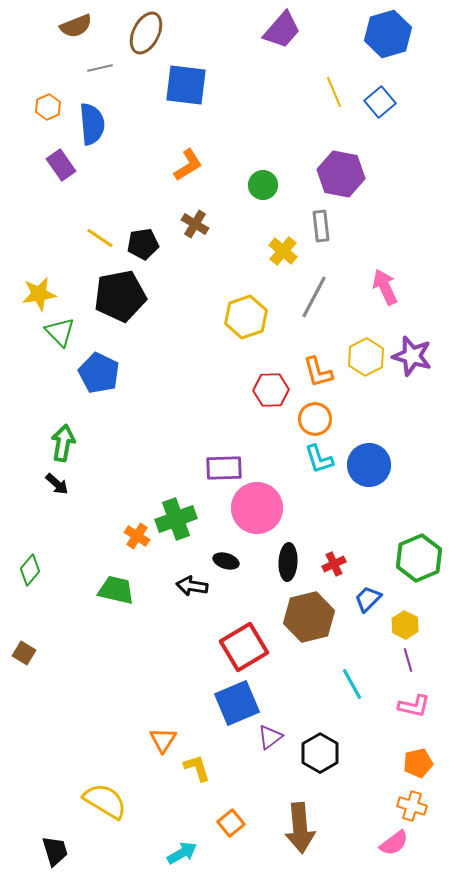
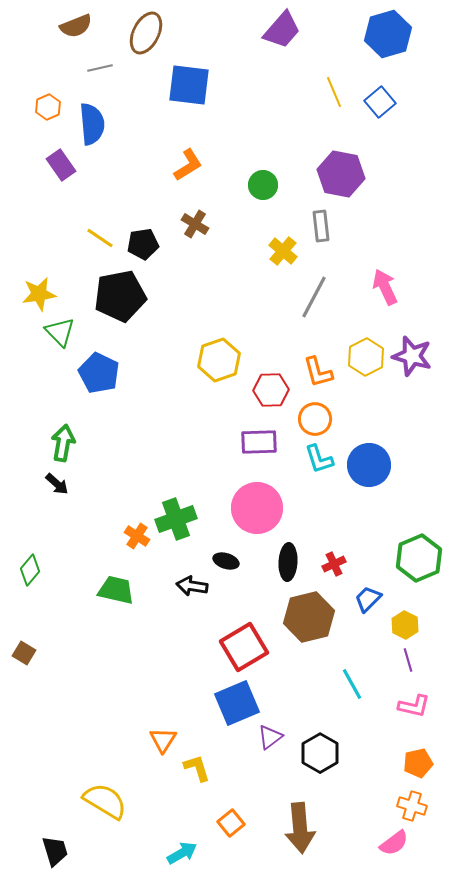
blue square at (186, 85): moved 3 px right
yellow hexagon at (246, 317): moved 27 px left, 43 px down
purple rectangle at (224, 468): moved 35 px right, 26 px up
